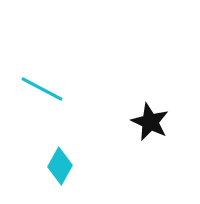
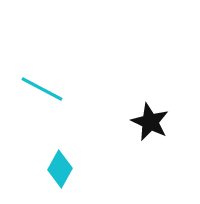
cyan diamond: moved 3 px down
